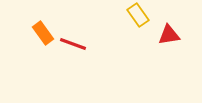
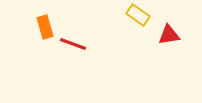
yellow rectangle: rotated 20 degrees counterclockwise
orange rectangle: moved 2 px right, 6 px up; rotated 20 degrees clockwise
